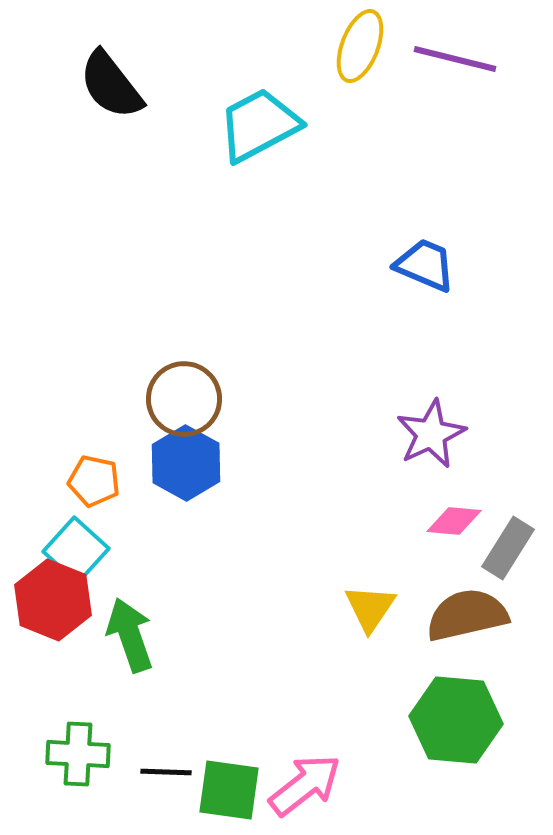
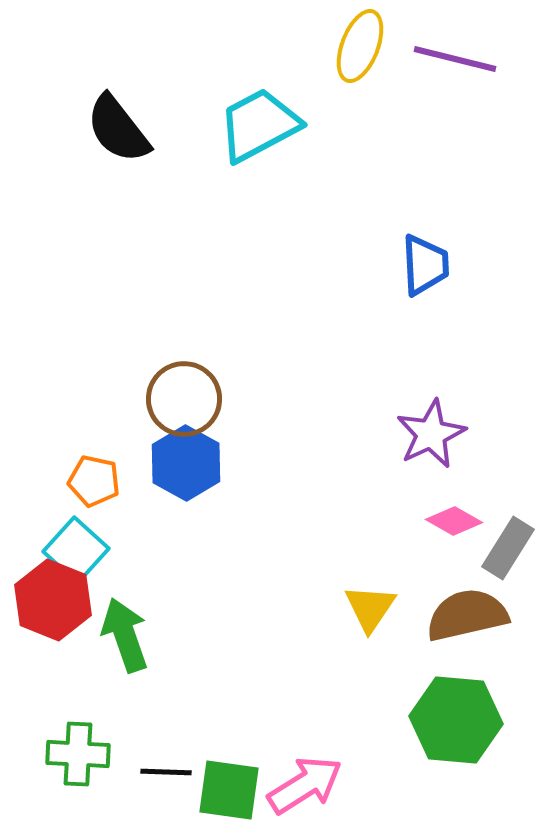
black semicircle: moved 7 px right, 44 px down
blue trapezoid: rotated 64 degrees clockwise
pink diamond: rotated 24 degrees clockwise
green arrow: moved 5 px left
pink arrow: rotated 6 degrees clockwise
